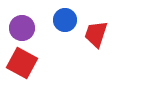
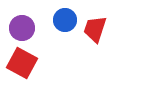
red trapezoid: moved 1 px left, 5 px up
